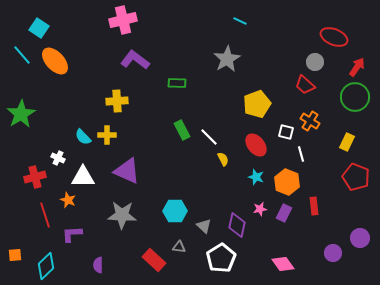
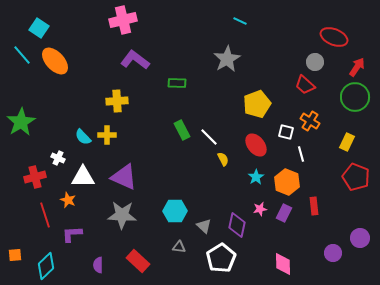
green star at (21, 114): moved 8 px down
purple triangle at (127, 171): moved 3 px left, 6 px down
cyan star at (256, 177): rotated 21 degrees clockwise
red rectangle at (154, 260): moved 16 px left, 1 px down
pink diamond at (283, 264): rotated 35 degrees clockwise
